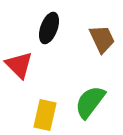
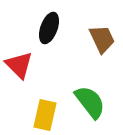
green semicircle: rotated 105 degrees clockwise
